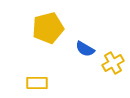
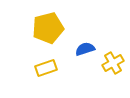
blue semicircle: rotated 132 degrees clockwise
yellow rectangle: moved 9 px right, 15 px up; rotated 20 degrees counterclockwise
